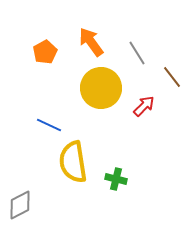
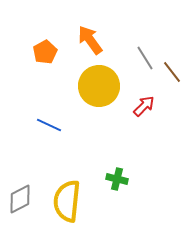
orange arrow: moved 1 px left, 2 px up
gray line: moved 8 px right, 5 px down
brown line: moved 5 px up
yellow circle: moved 2 px left, 2 px up
yellow semicircle: moved 6 px left, 39 px down; rotated 15 degrees clockwise
green cross: moved 1 px right
gray diamond: moved 6 px up
